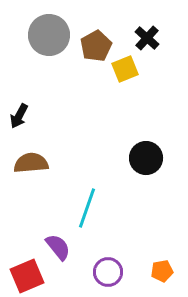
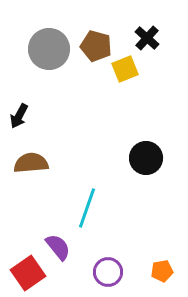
gray circle: moved 14 px down
brown pentagon: rotated 28 degrees counterclockwise
red square: moved 1 px right, 3 px up; rotated 12 degrees counterclockwise
